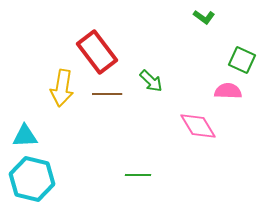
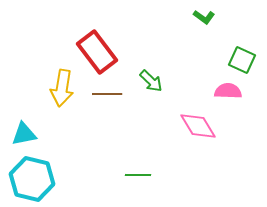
cyan triangle: moved 1 px left, 2 px up; rotated 8 degrees counterclockwise
